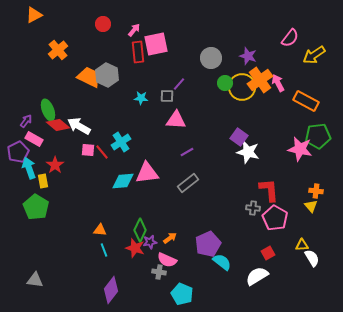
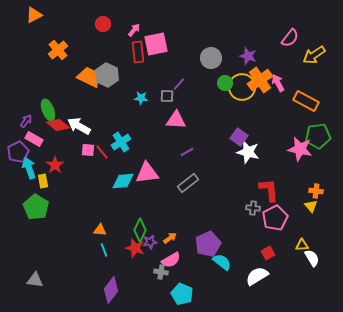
pink pentagon at (275, 218): rotated 15 degrees clockwise
pink semicircle at (167, 260): moved 4 px right; rotated 54 degrees counterclockwise
gray cross at (159, 272): moved 2 px right
